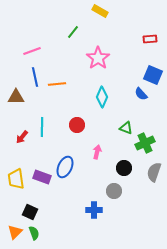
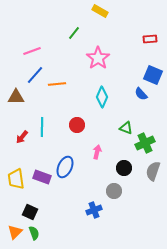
green line: moved 1 px right, 1 px down
blue line: moved 2 px up; rotated 54 degrees clockwise
gray semicircle: moved 1 px left, 1 px up
blue cross: rotated 21 degrees counterclockwise
